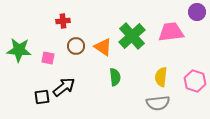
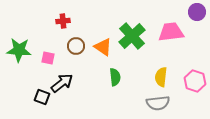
black arrow: moved 2 px left, 4 px up
black square: rotated 28 degrees clockwise
